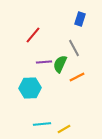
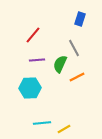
purple line: moved 7 px left, 2 px up
cyan line: moved 1 px up
